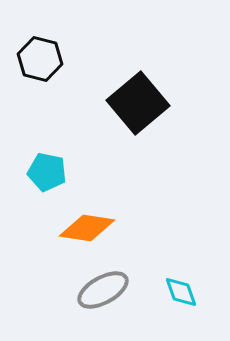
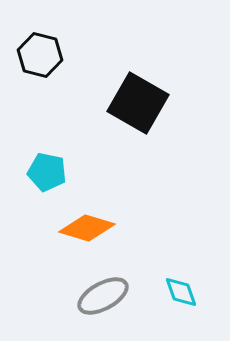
black hexagon: moved 4 px up
black square: rotated 20 degrees counterclockwise
orange diamond: rotated 8 degrees clockwise
gray ellipse: moved 6 px down
